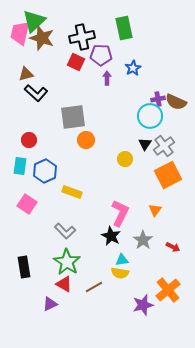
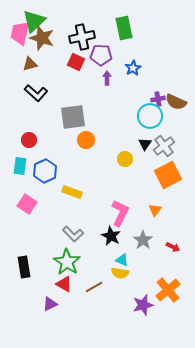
brown triangle: moved 4 px right, 10 px up
gray L-shape: moved 8 px right, 3 px down
cyan triangle: rotated 32 degrees clockwise
